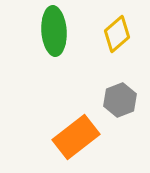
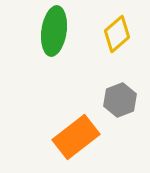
green ellipse: rotated 12 degrees clockwise
